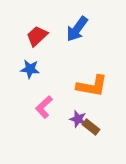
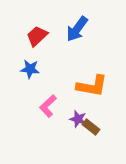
pink L-shape: moved 4 px right, 1 px up
